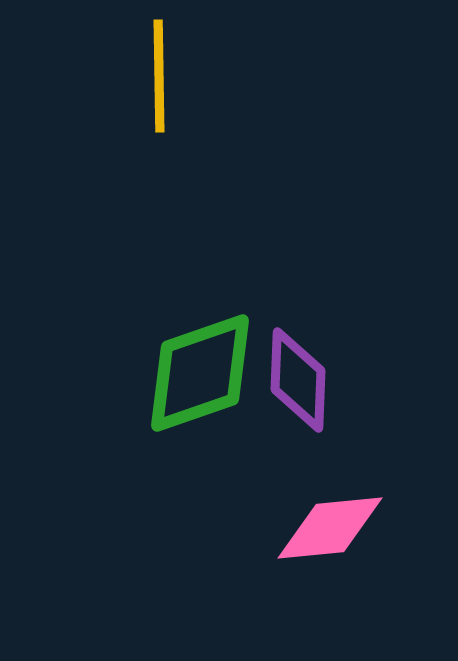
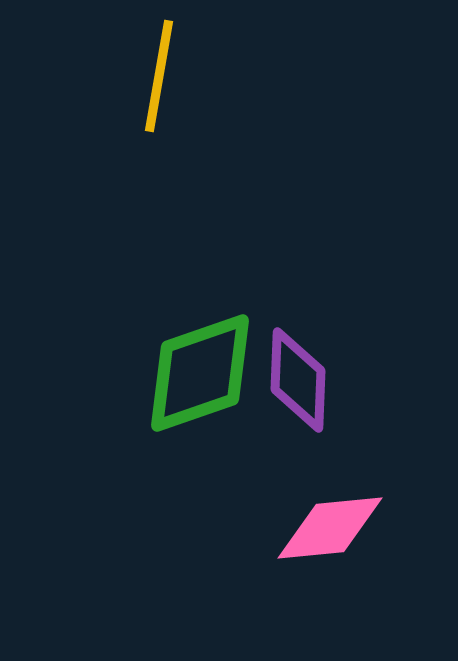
yellow line: rotated 11 degrees clockwise
